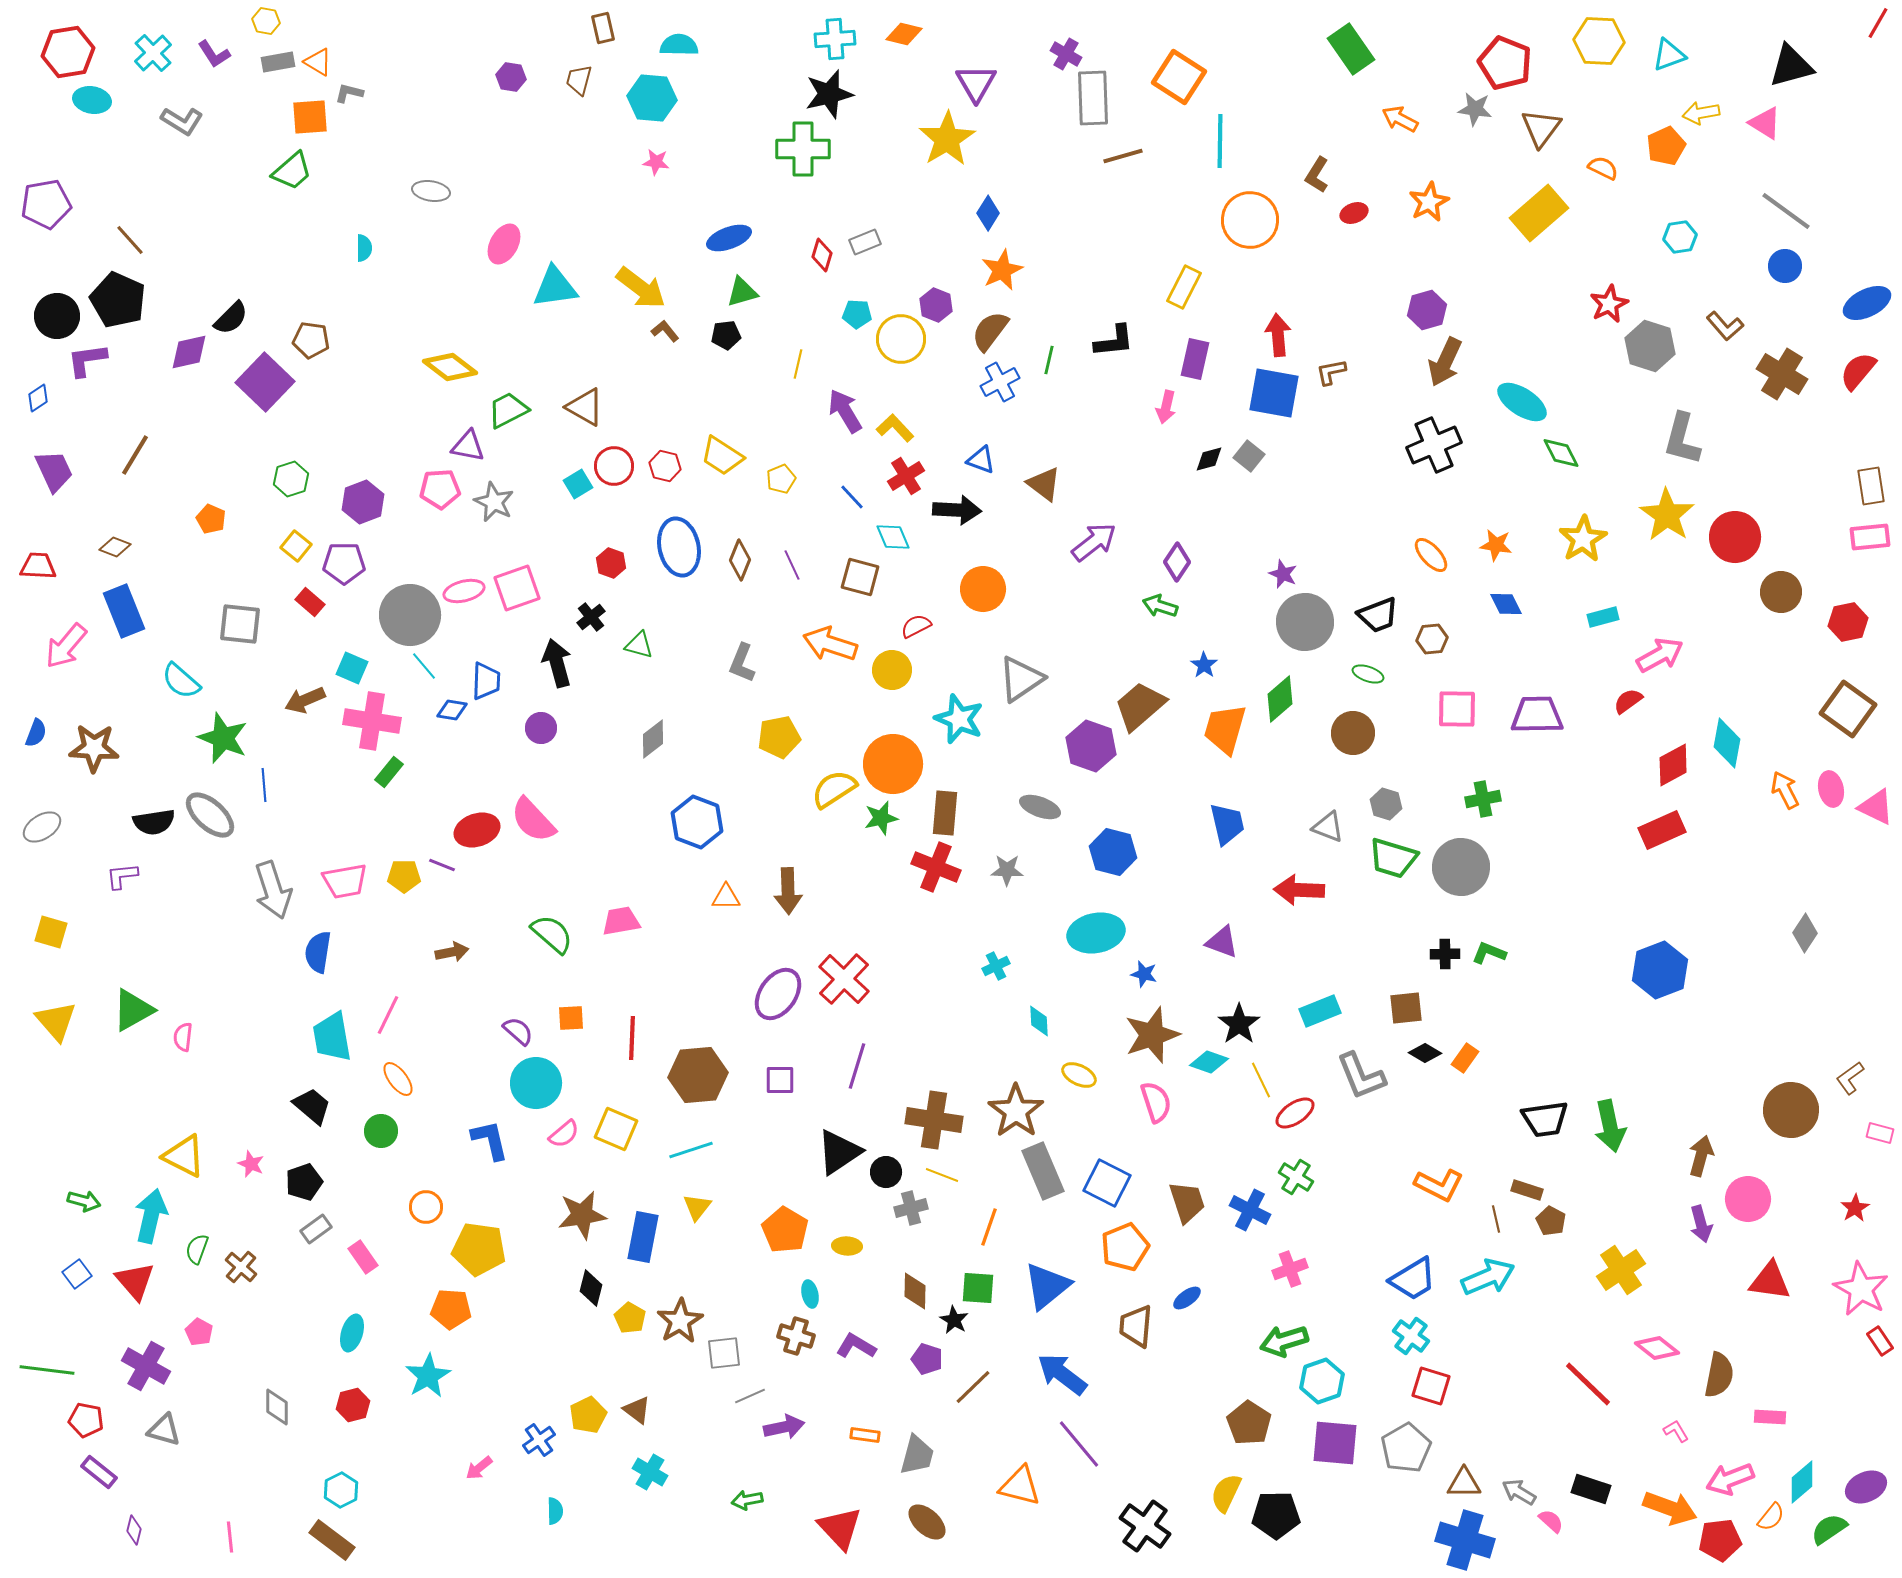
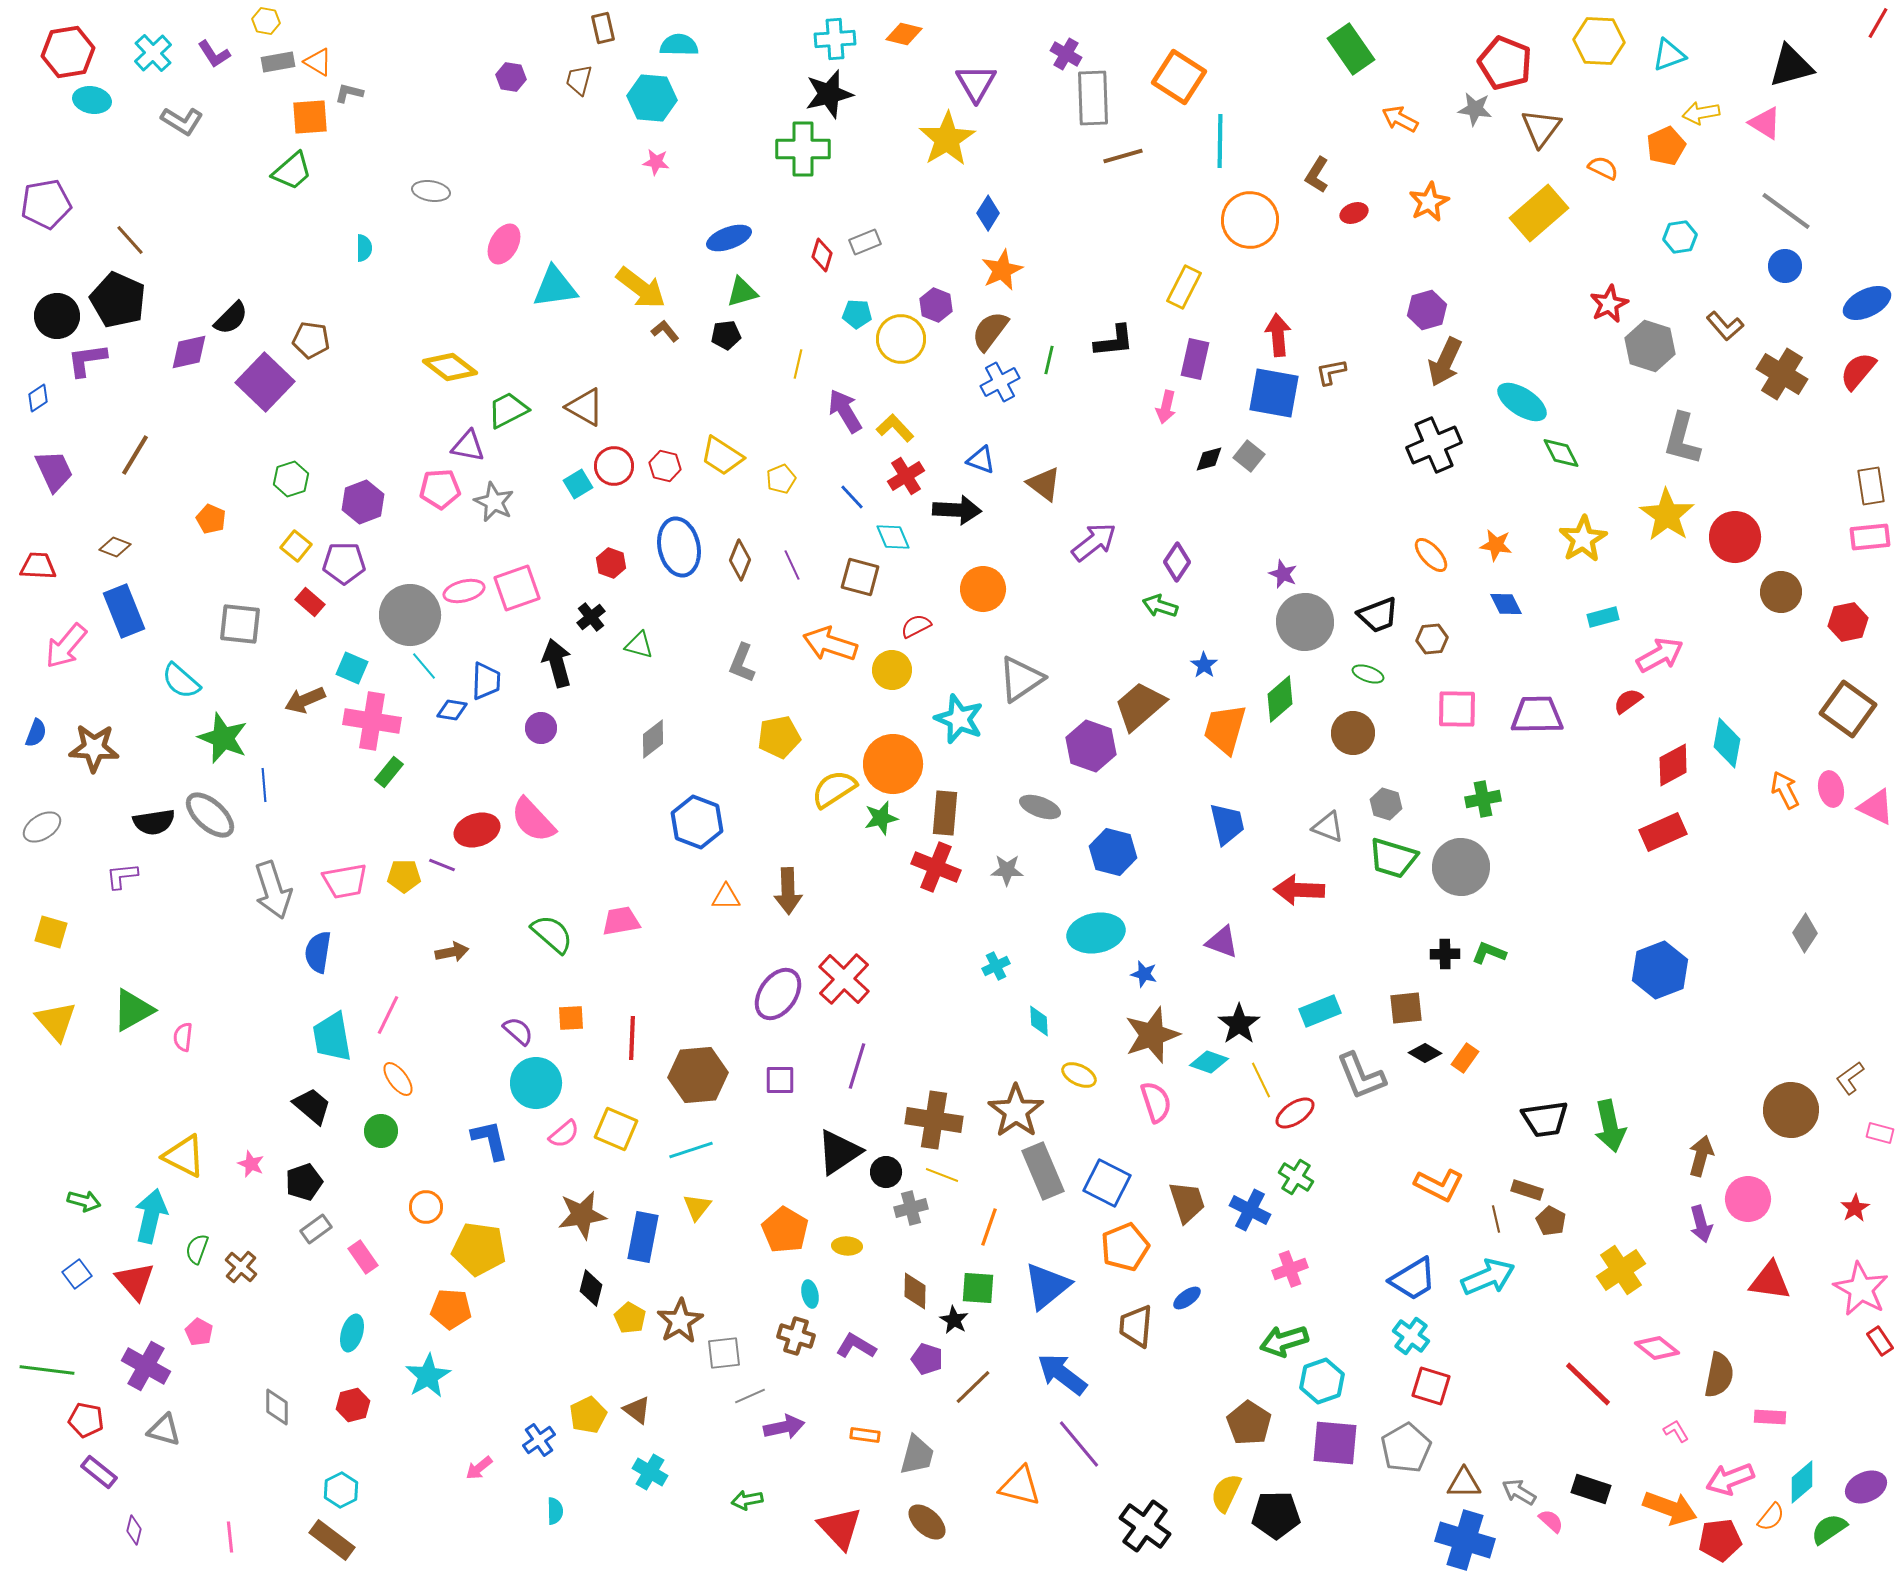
red rectangle at (1662, 830): moved 1 px right, 2 px down
